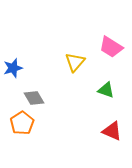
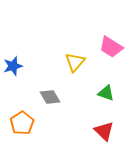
blue star: moved 2 px up
green triangle: moved 3 px down
gray diamond: moved 16 px right, 1 px up
red triangle: moved 8 px left; rotated 20 degrees clockwise
